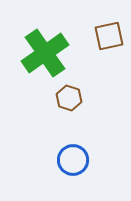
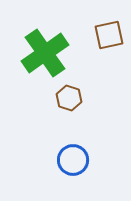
brown square: moved 1 px up
